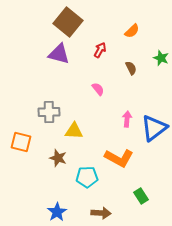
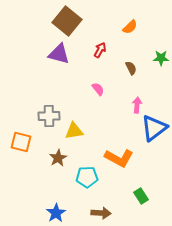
brown square: moved 1 px left, 1 px up
orange semicircle: moved 2 px left, 4 px up
green star: rotated 21 degrees counterclockwise
gray cross: moved 4 px down
pink arrow: moved 10 px right, 14 px up
yellow triangle: rotated 12 degrees counterclockwise
brown star: rotated 24 degrees clockwise
blue star: moved 1 px left, 1 px down
